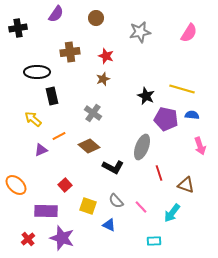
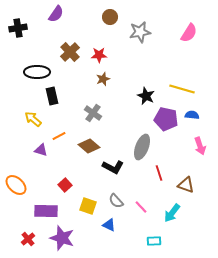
brown circle: moved 14 px right, 1 px up
brown cross: rotated 36 degrees counterclockwise
red star: moved 7 px left, 1 px up; rotated 21 degrees counterclockwise
purple triangle: rotated 40 degrees clockwise
